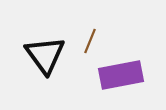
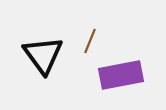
black triangle: moved 2 px left
